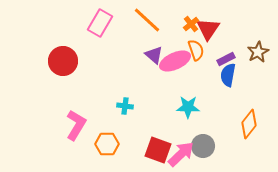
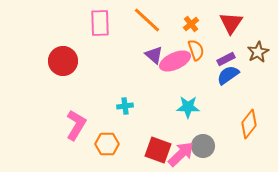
pink rectangle: rotated 32 degrees counterclockwise
red triangle: moved 23 px right, 6 px up
blue semicircle: rotated 45 degrees clockwise
cyan cross: rotated 14 degrees counterclockwise
